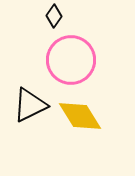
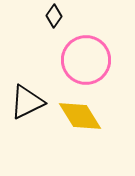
pink circle: moved 15 px right
black triangle: moved 3 px left, 3 px up
